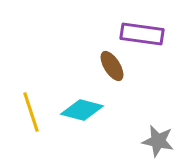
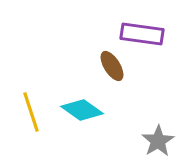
cyan diamond: rotated 21 degrees clockwise
gray star: rotated 28 degrees clockwise
